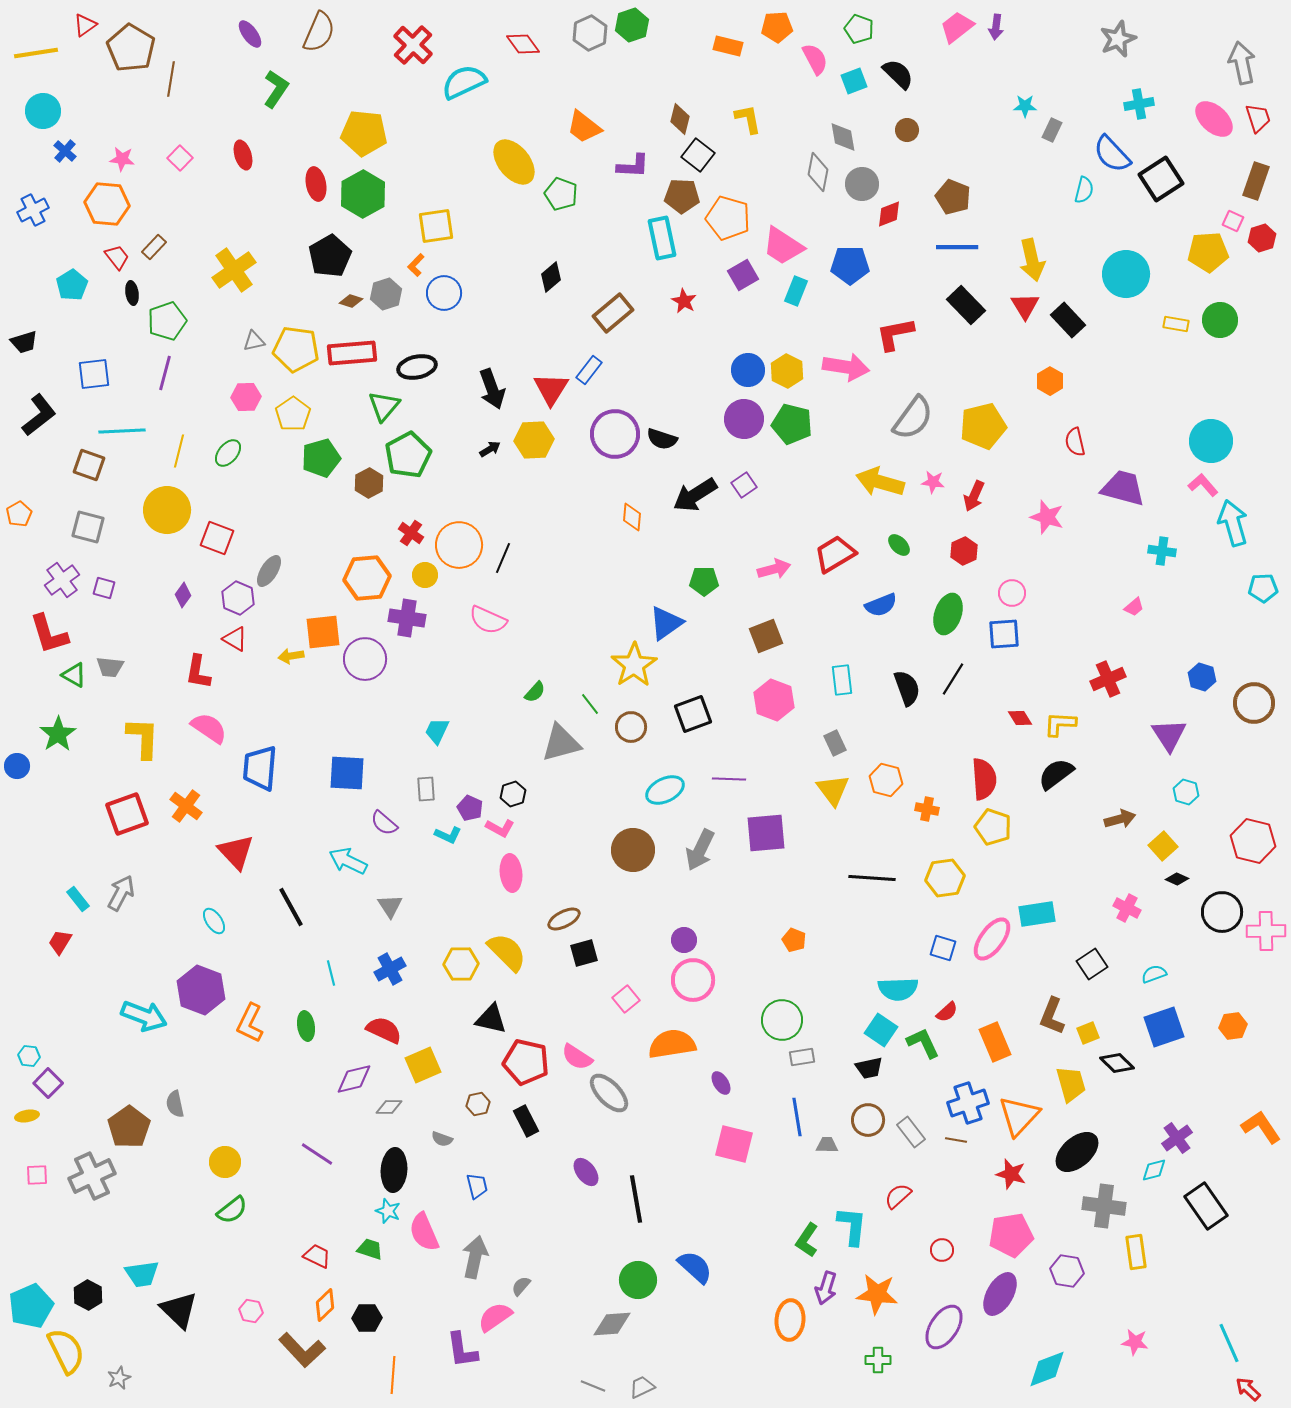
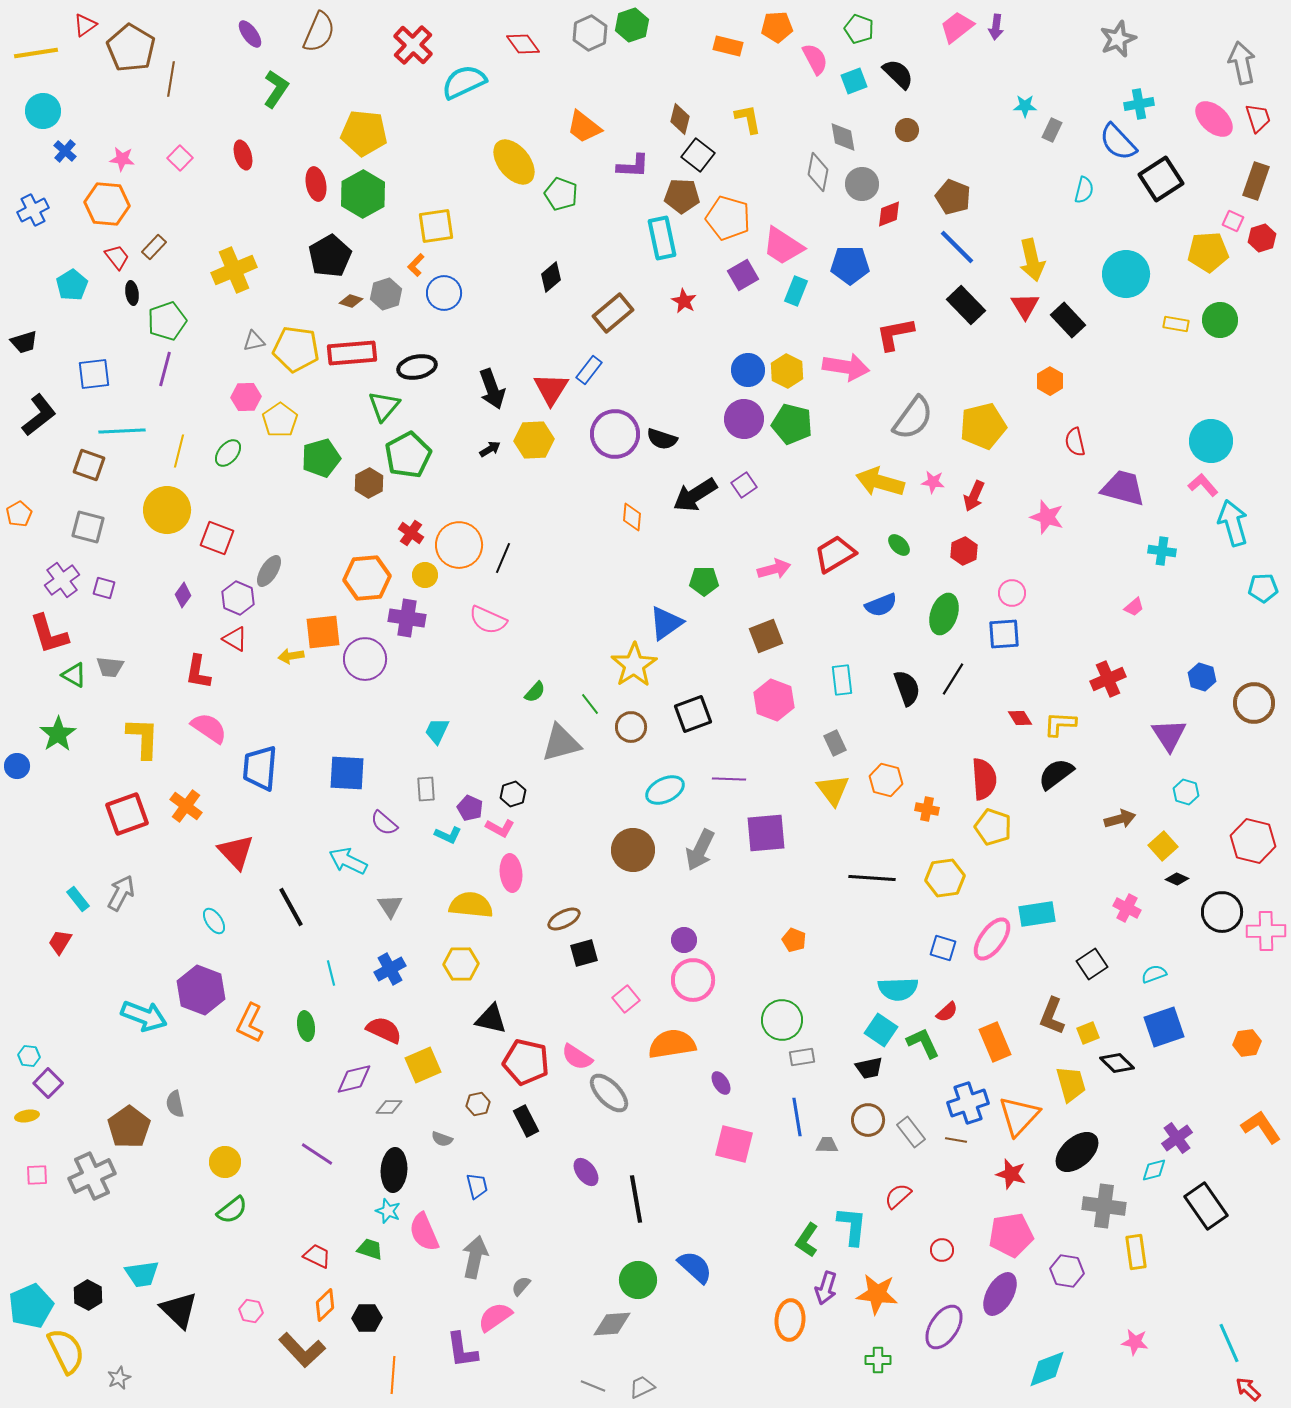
blue semicircle at (1112, 154): moved 6 px right, 12 px up
blue line at (957, 247): rotated 45 degrees clockwise
yellow cross at (234, 270): rotated 12 degrees clockwise
purple line at (165, 373): moved 4 px up
yellow pentagon at (293, 414): moved 13 px left, 6 px down
green ellipse at (948, 614): moved 4 px left
yellow semicircle at (507, 952): moved 36 px left, 47 px up; rotated 39 degrees counterclockwise
orange hexagon at (1233, 1026): moved 14 px right, 17 px down
